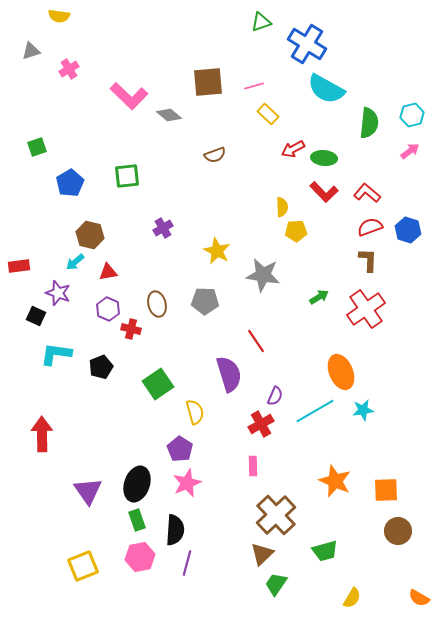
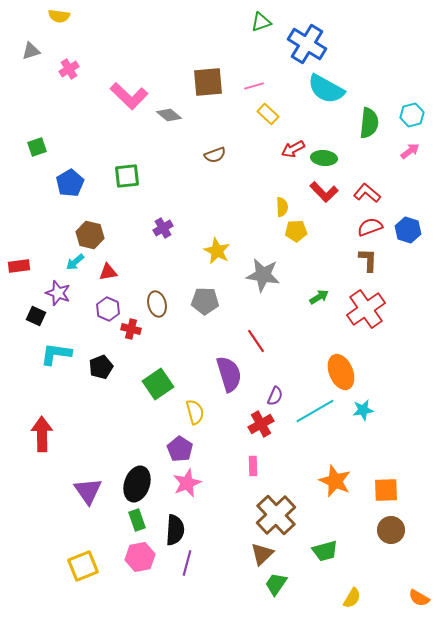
brown circle at (398, 531): moved 7 px left, 1 px up
